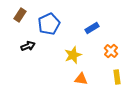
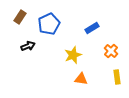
brown rectangle: moved 2 px down
